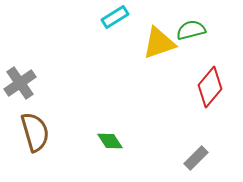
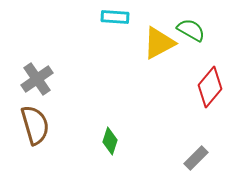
cyan rectangle: rotated 36 degrees clockwise
green semicircle: rotated 44 degrees clockwise
yellow triangle: rotated 9 degrees counterclockwise
gray cross: moved 17 px right, 4 px up
brown semicircle: moved 7 px up
green diamond: rotated 52 degrees clockwise
